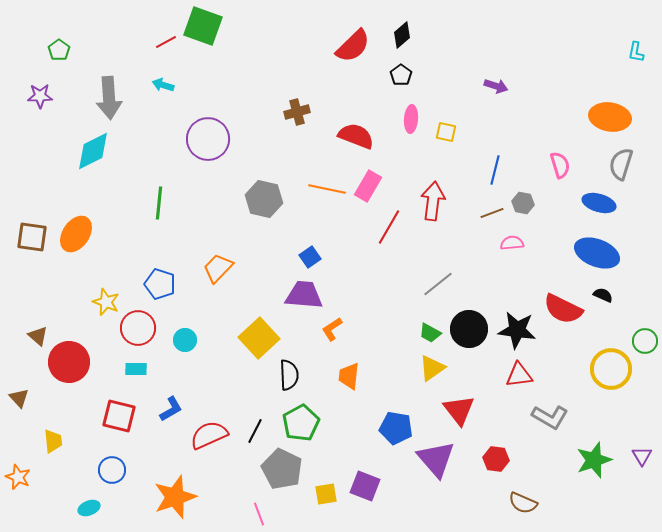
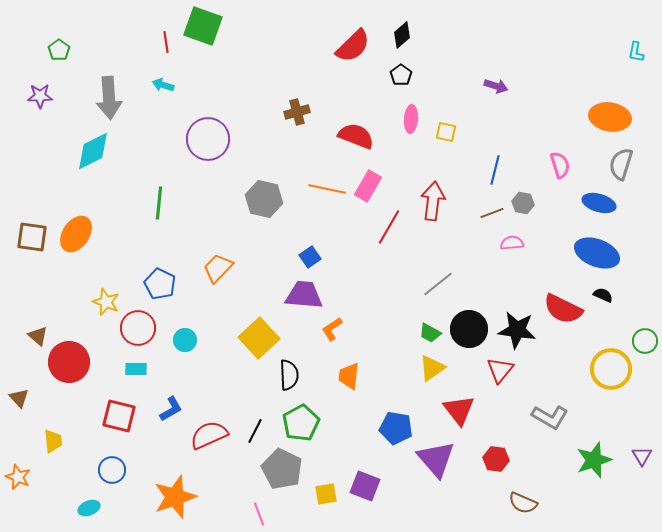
red line at (166, 42): rotated 70 degrees counterclockwise
blue pentagon at (160, 284): rotated 8 degrees clockwise
red triangle at (519, 375): moved 19 px left, 5 px up; rotated 44 degrees counterclockwise
